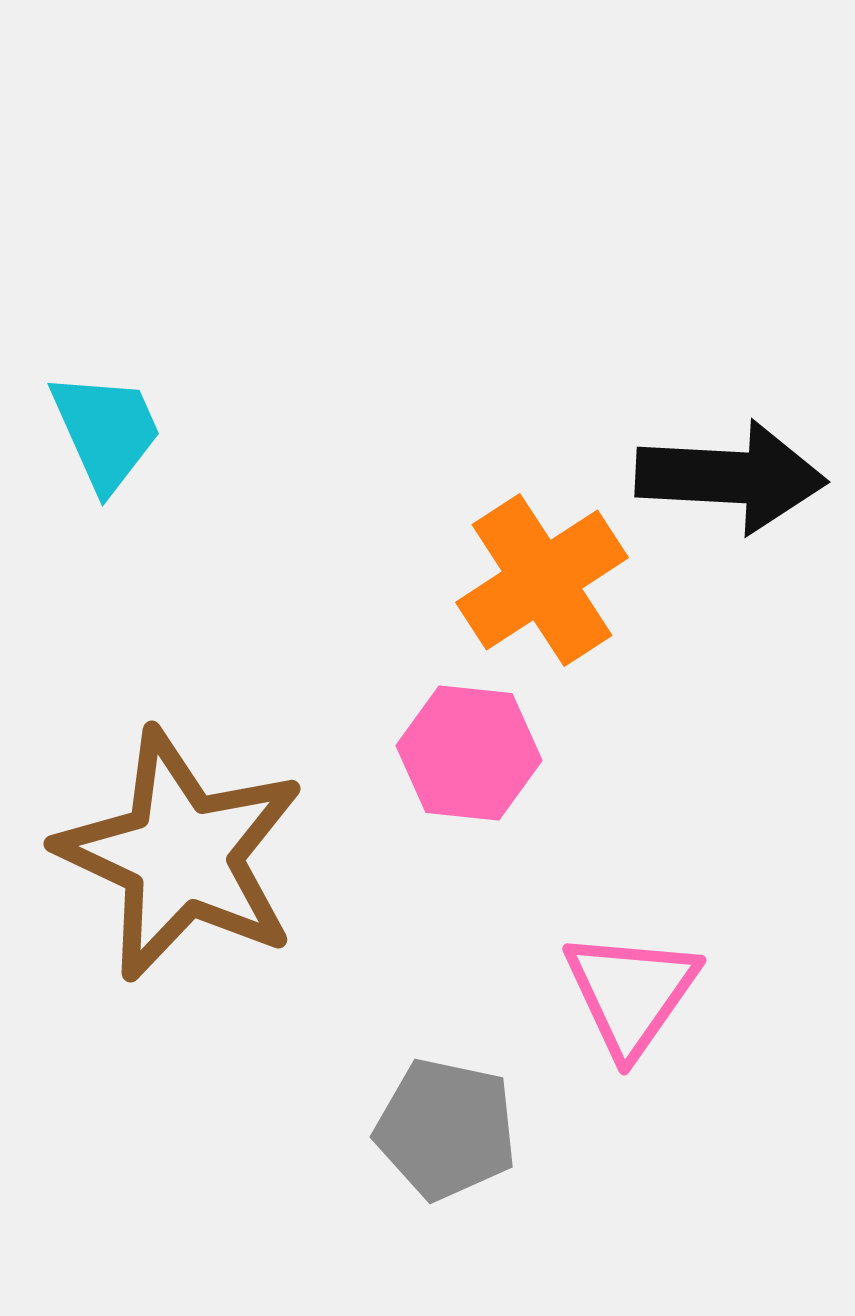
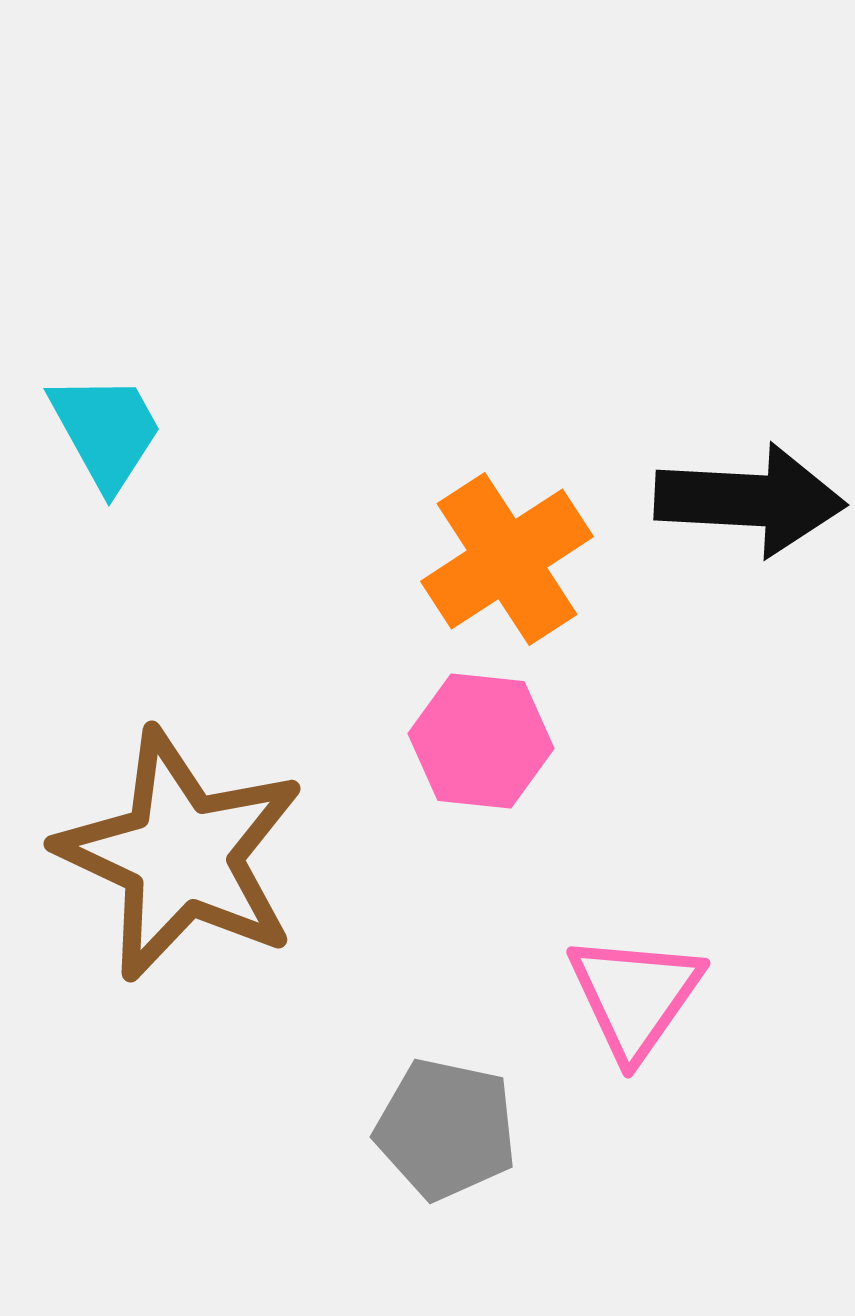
cyan trapezoid: rotated 5 degrees counterclockwise
black arrow: moved 19 px right, 23 px down
orange cross: moved 35 px left, 21 px up
pink hexagon: moved 12 px right, 12 px up
pink triangle: moved 4 px right, 3 px down
